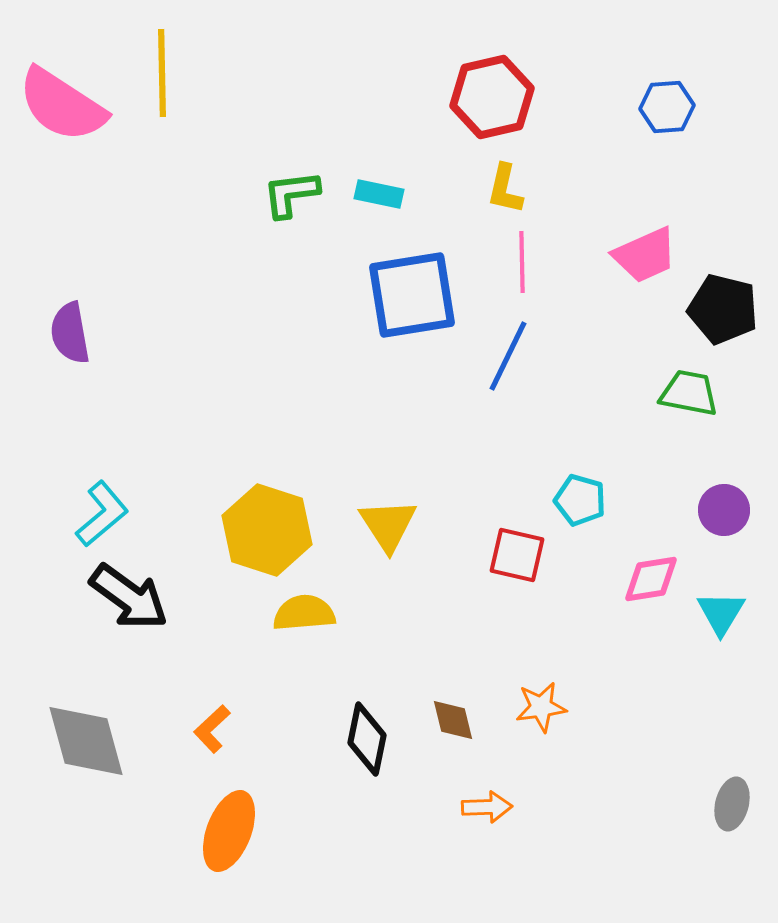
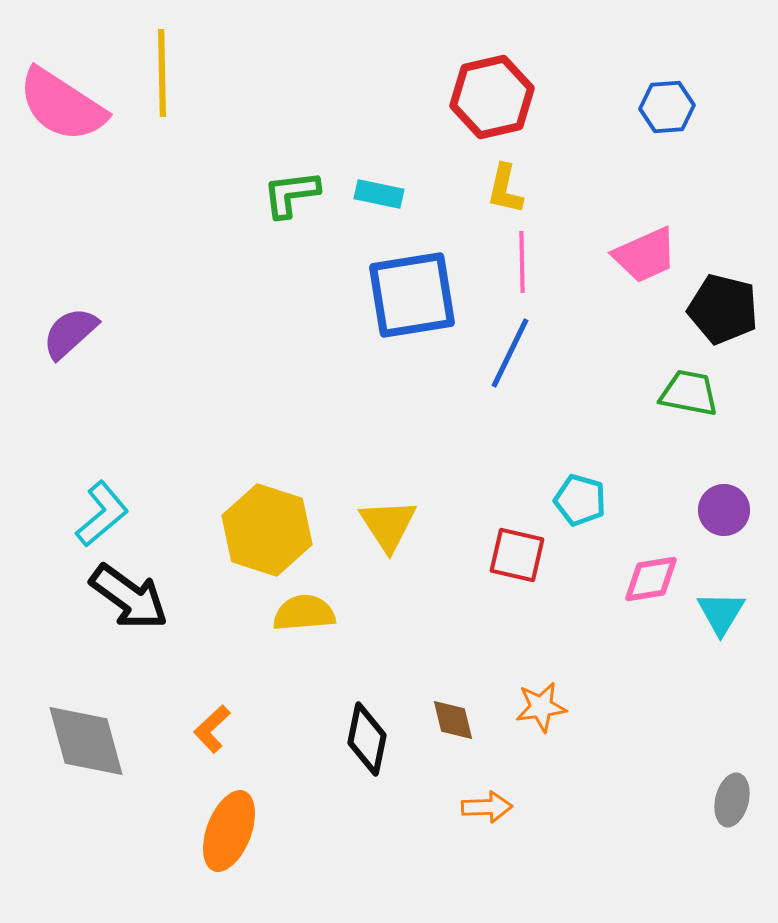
purple semicircle: rotated 58 degrees clockwise
blue line: moved 2 px right, 3 px up
gray ellipse: moved 4 px up
